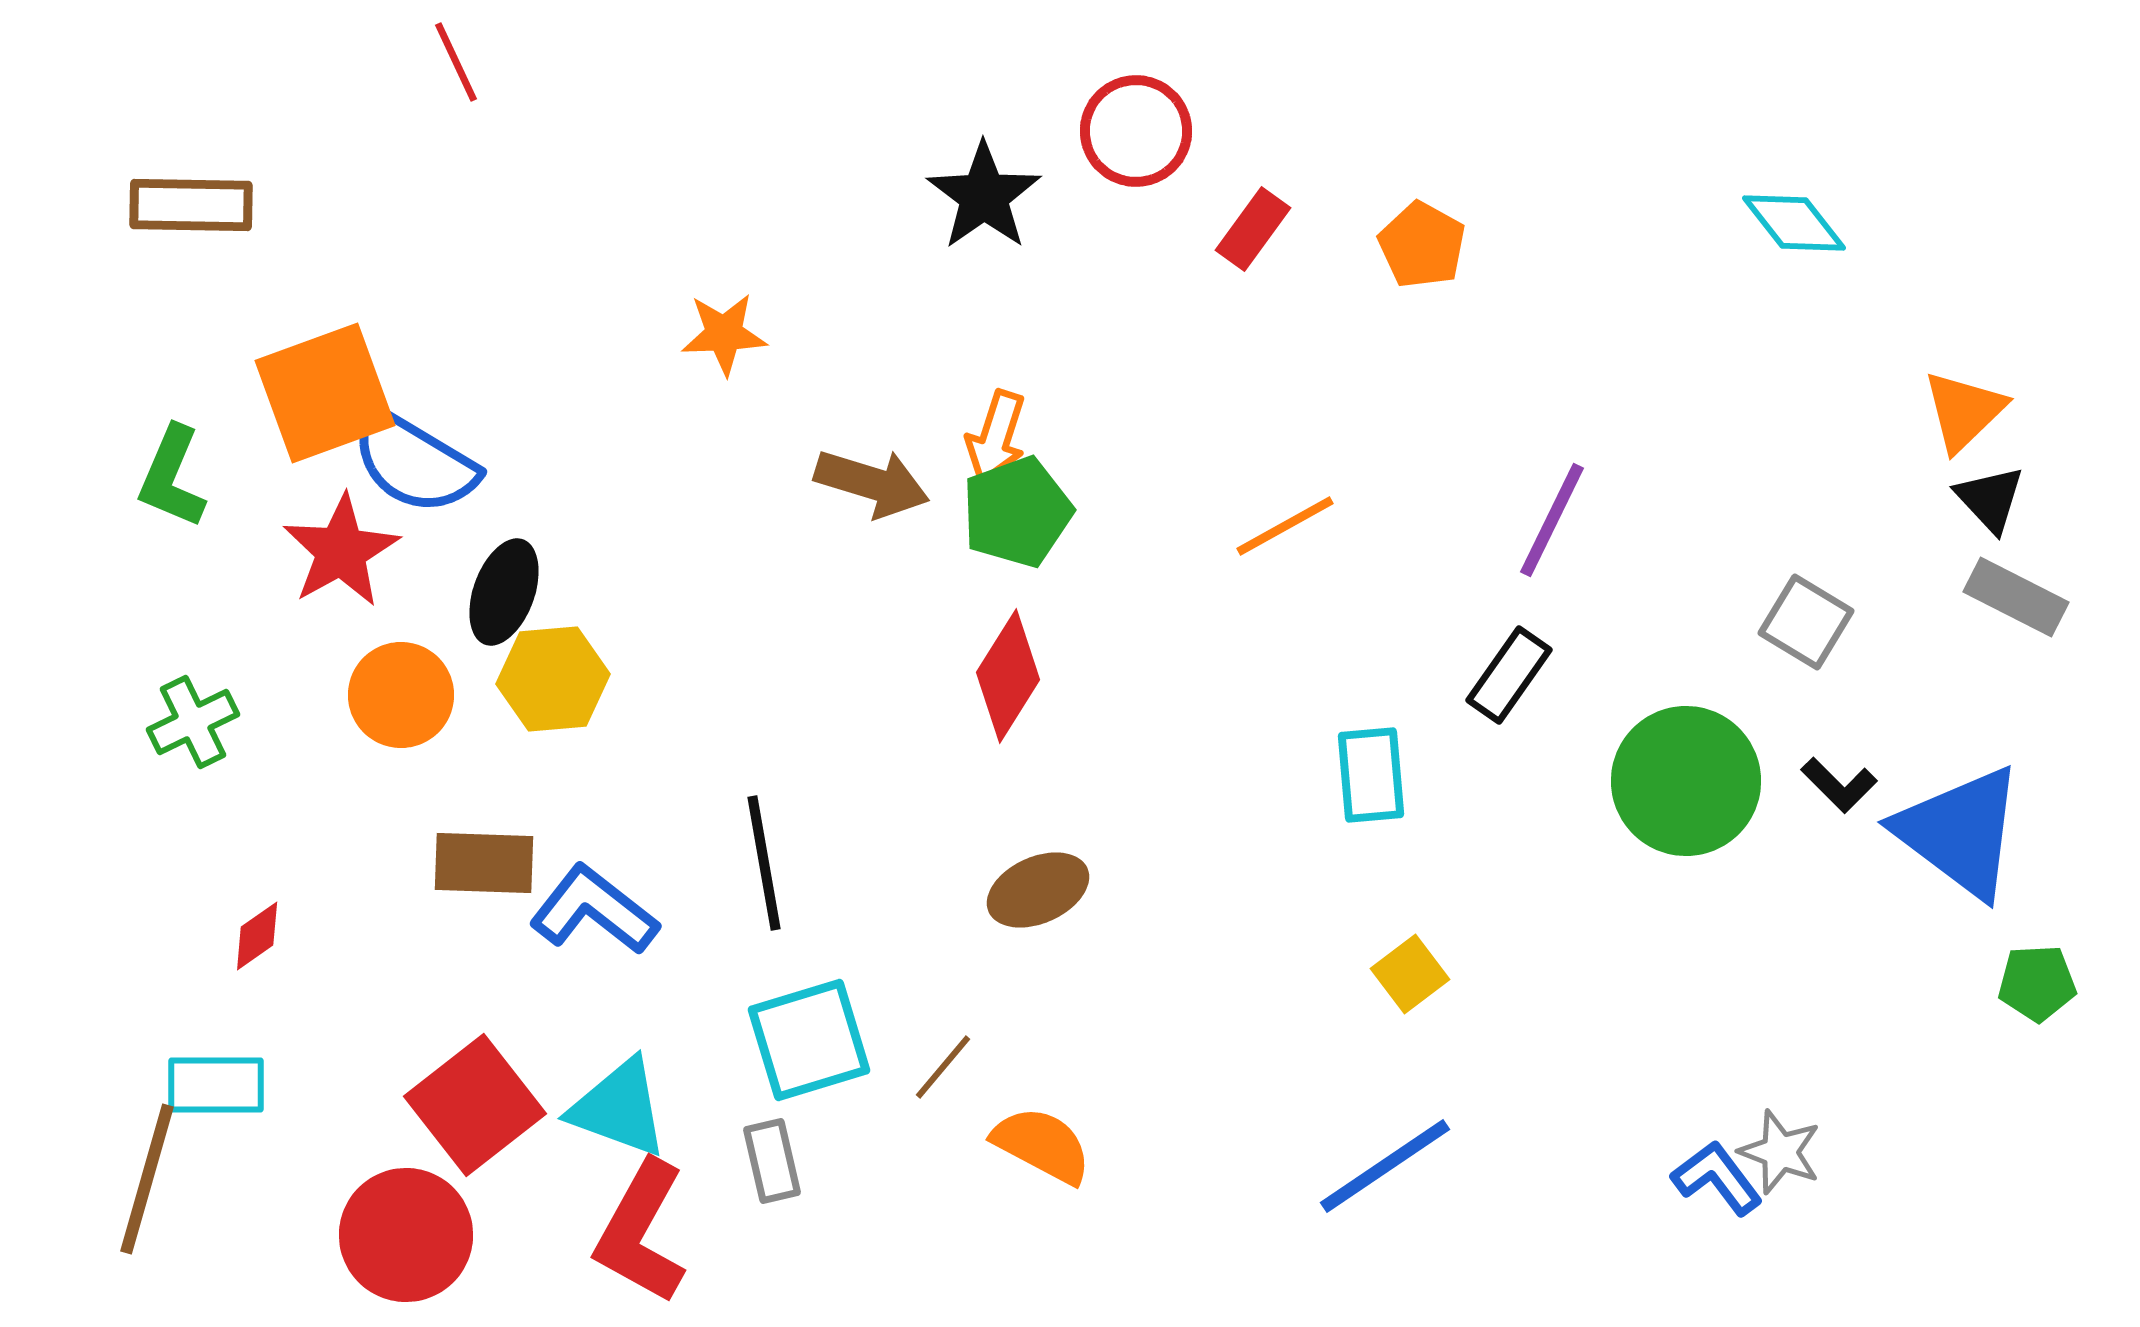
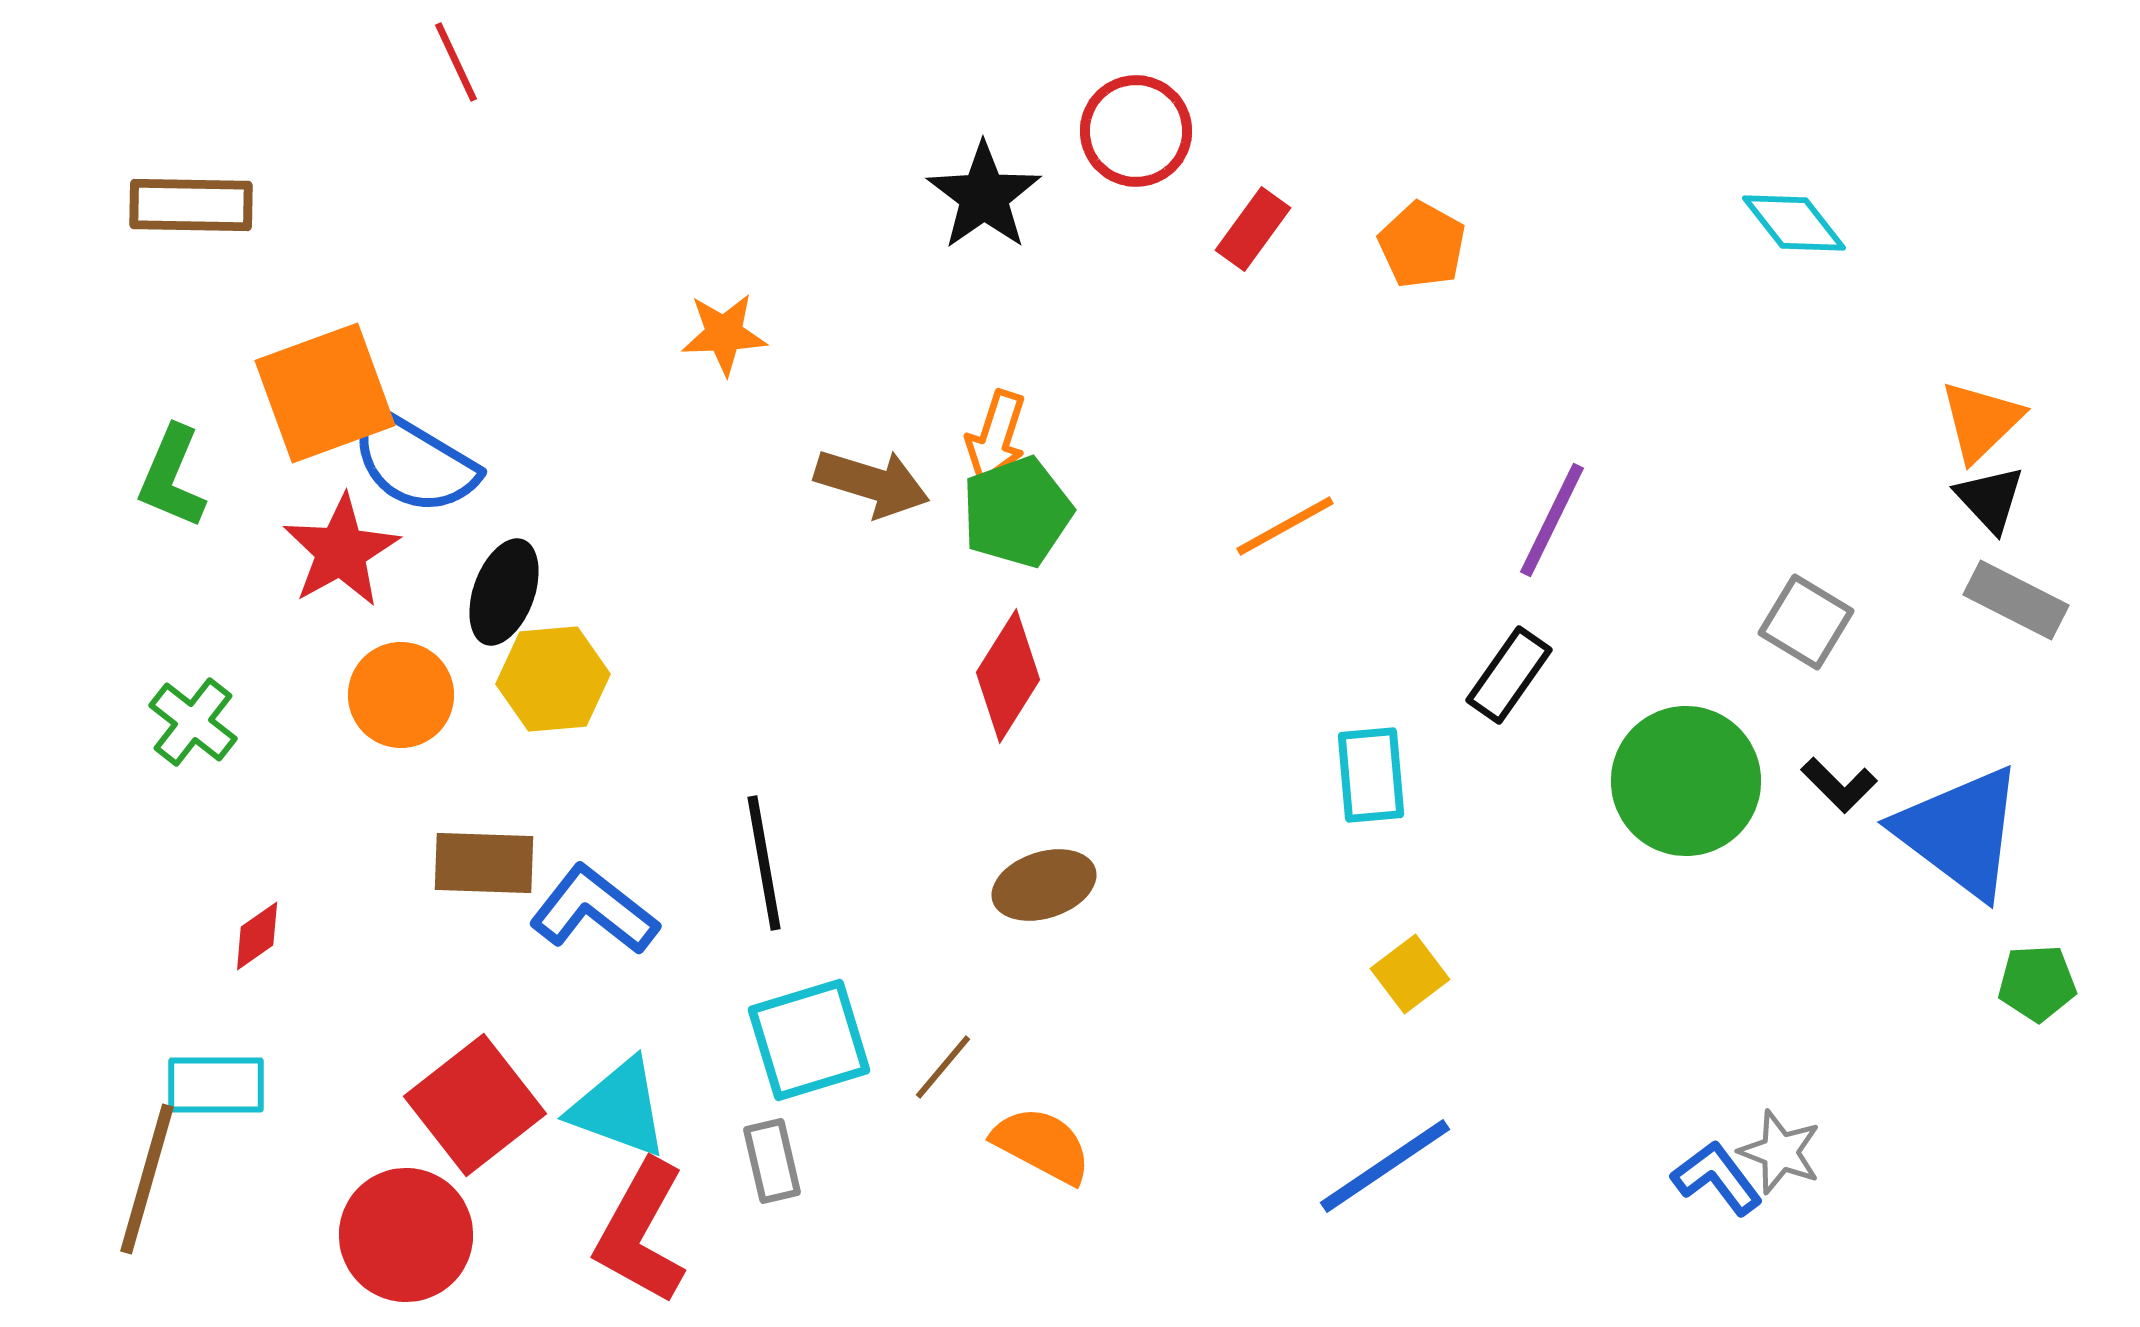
orange triangle at (1964, 411): moved 17 px right, 10 px down
gray rectangle at (2016, 597): moved 3 px down
green cross at (193, 722): rotated 26 degrees counterclockwise
brown ellipse at (1038, 890): moved 6 px right, 5 px up; rotated 6 degrees clockwise
